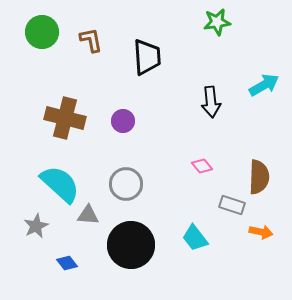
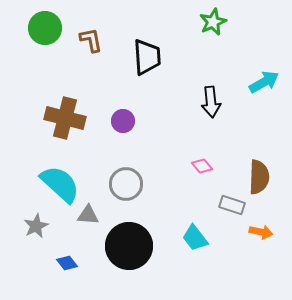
green star: moved 4 px left; rotated 16 degrees counterclockwise
green circle: moved 3 px right, 4 px up
cyan arrow: moved 3 px up
black circle: moved 2 px left, 1 px down
